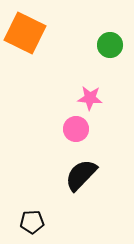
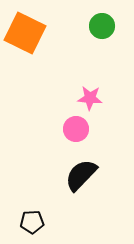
green circle: moved 8 px left, 19 px up
